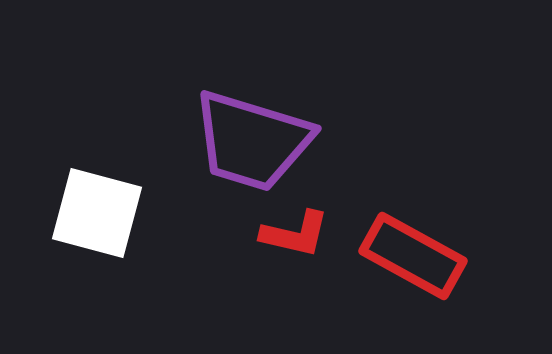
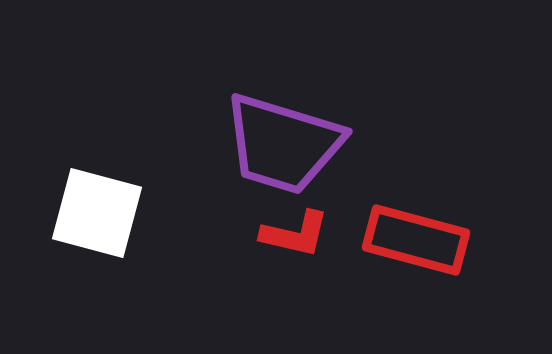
purple trapezoid: moved 31 px right, 3 px down
red rectangle: moved 3 px right, 16 px up; rotated 14 degrees counterclockwise
